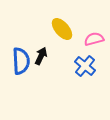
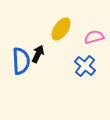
yellow ellipse: moved 1 px left; rotated 75 degrees clockwise
pink semicircle: moved 2 px up
black arrow: moved 3 px left, 2 px up
